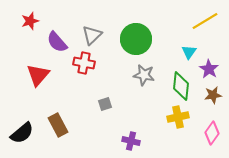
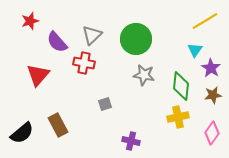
cyan triangle: moved 6 px right, 2 px up
purple star: moved 2 px right, 1 px up
